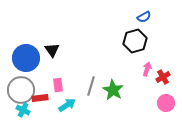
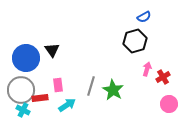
pink circle: moved 3 px right, 1 px down
